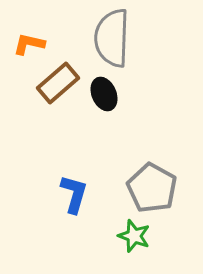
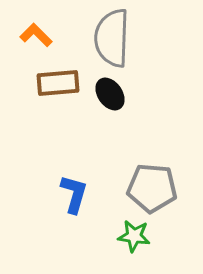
orange L-shape: moved 7 px right, 9 px up; rotated 32 degrees clockwise
brown rectangle: rotated 36 degrees clockwise
black ellipse: moved 6 px right; rotated 12 degrees counterclockwise
gray pentagon: rotated 24 degrees counterclockwise
green star: rotated 12 degrees counterclockwise
